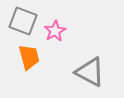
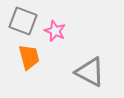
pink star: rotated 20 degrees counterclockwise
